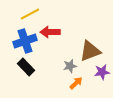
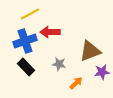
gray star: moved 11 px left, 2 px up; rotated 24 degrees clockwise
